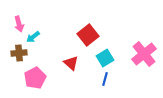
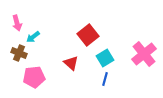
pink arrow: moved 2 px left, 1 px up
brown cross: rotated 28 degrees clockwise
pink pentagon: moved 1 px left, 1 px up; rotated 20 degrees clockwise
